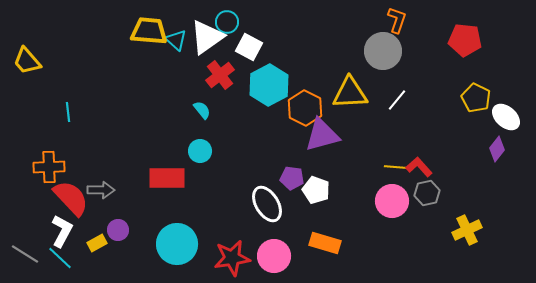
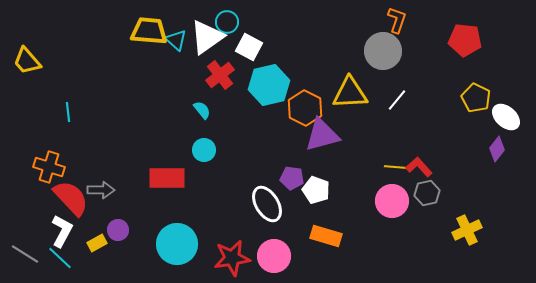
cyan hexagon at (269, 85): rotated 15 degrees clockwise
cyan circle at (200, 151): moved 4 px right, 1 px up
orange cross at (49, 167): rotated 20 degrees clockwise
orange rectangle at (325, 243): moved 1 px right, 7 px up
